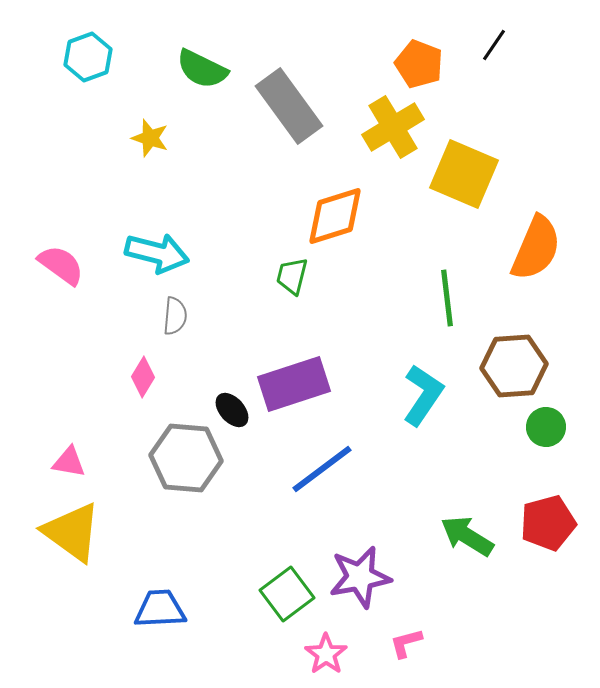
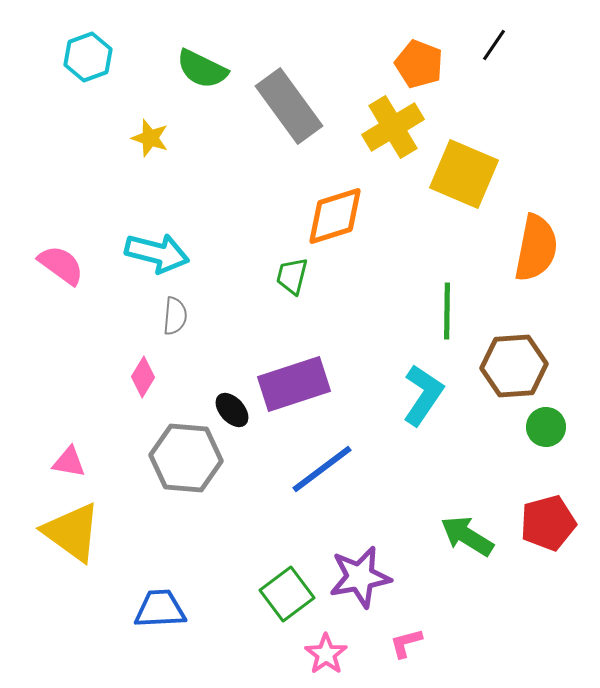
orange semicircle: rotated 12 degrees counterclockwise
green line: moved 13 px down; rotated 8 degrees clockwise
